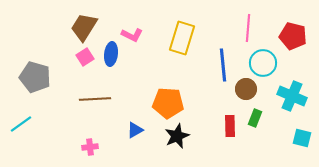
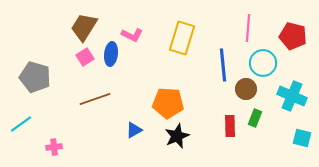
brown line: rotated 16 degrees counterclockwise
blue triangle: moved 1 px left
pink cross: moved 36 px left
